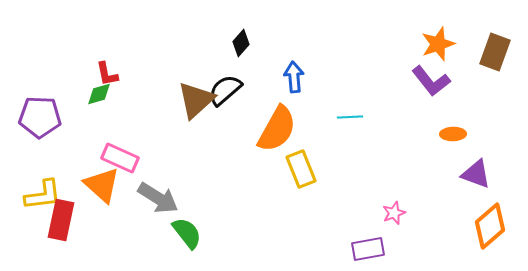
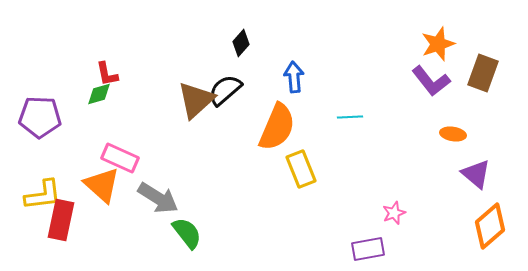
brown rectangle: moved 12 px left, 21 px down
orange semicircle: moved 2 px up; rotated 6 degrees counterclockwise
orange ellipse: rotated 10 degrees clockwise
purple triangle: rotated 20 degrees clockwise
